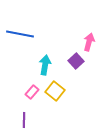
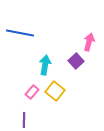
blue line: moved 1 px up
